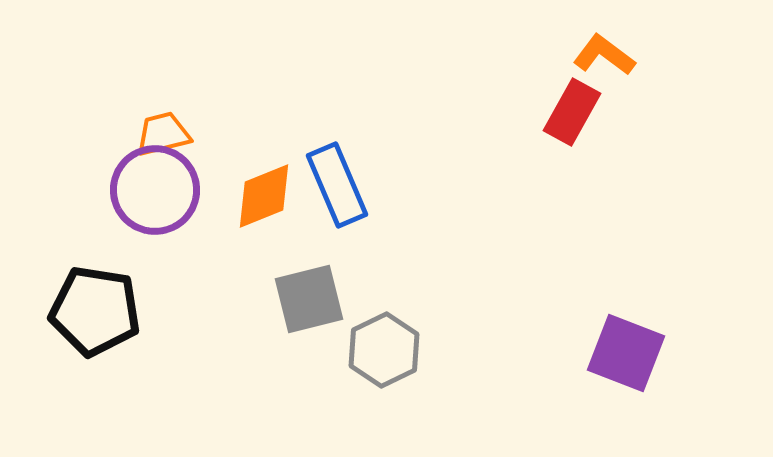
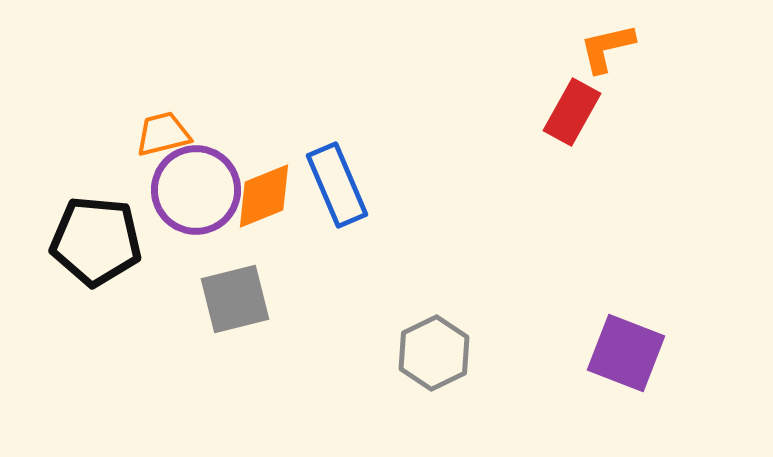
orange L-shape: moved 3 px right, 7 px up; rotated 50 degrees counterclockwise
purple circle: moved 41 px right
gray square: moved 74 px left
black pentagon: moved 1 px right, 70 px up; rotated 4 degrees counterclockwise
gray hexagon: moved 50 px right, 3 px down
